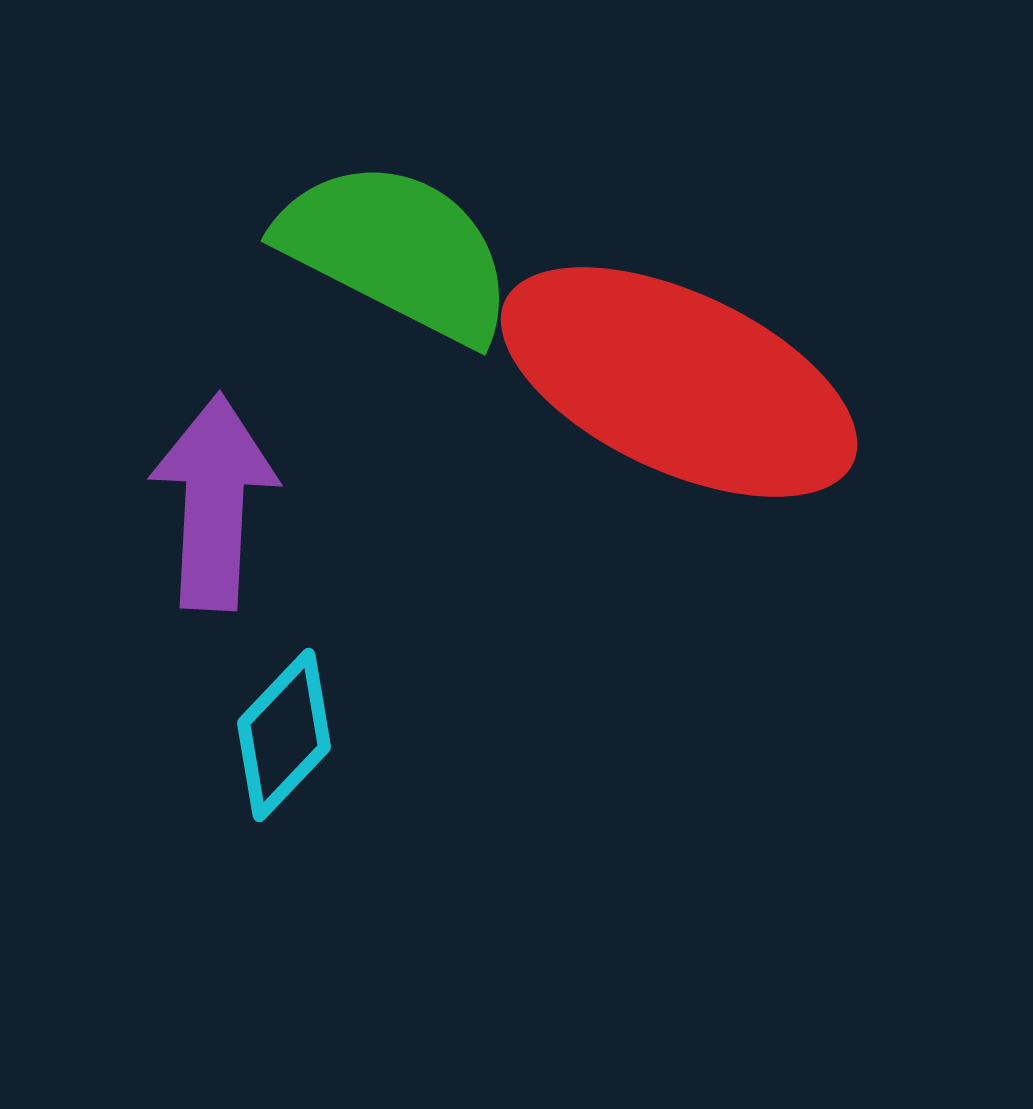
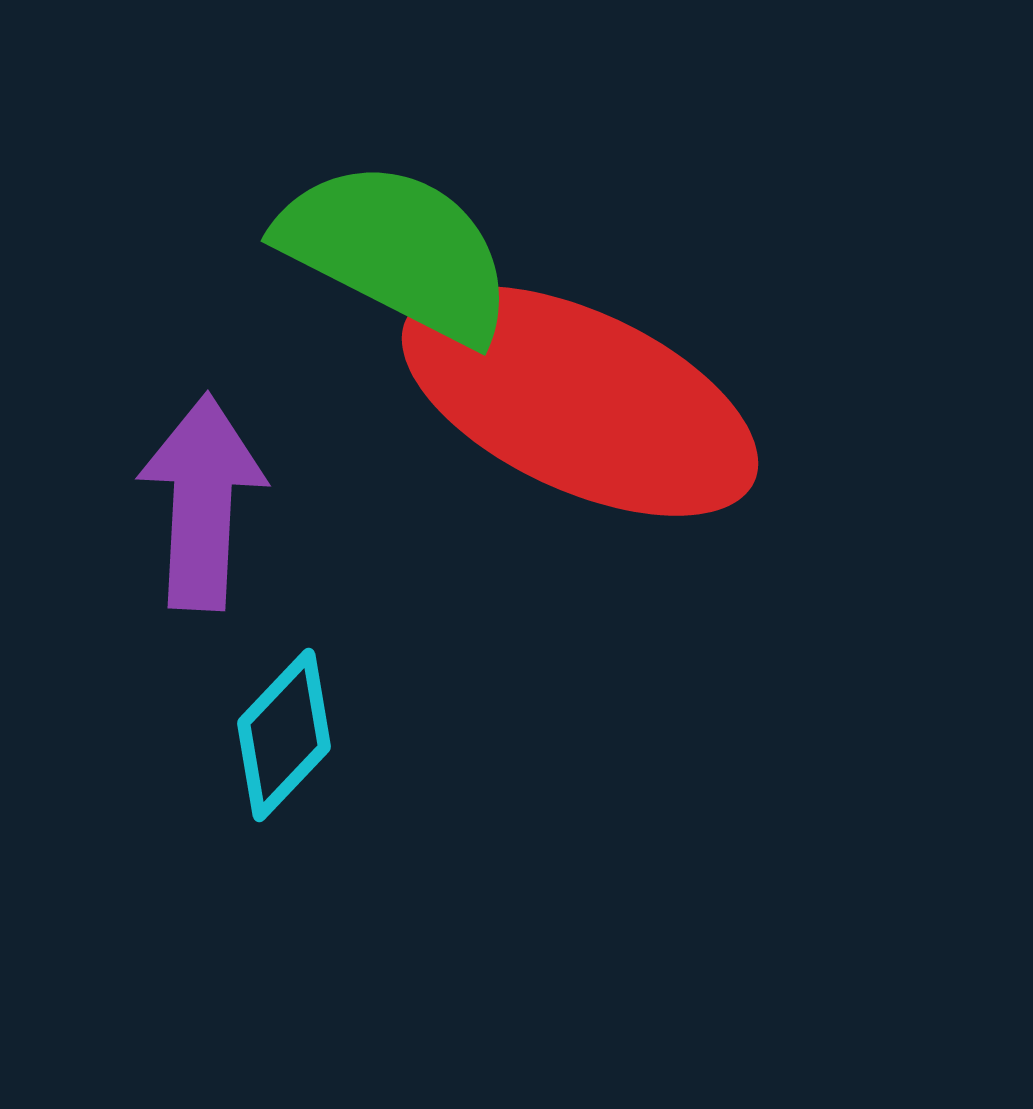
red ellipse: moved 99 px left, 19 px down
purple arrow: moved 12 px left
